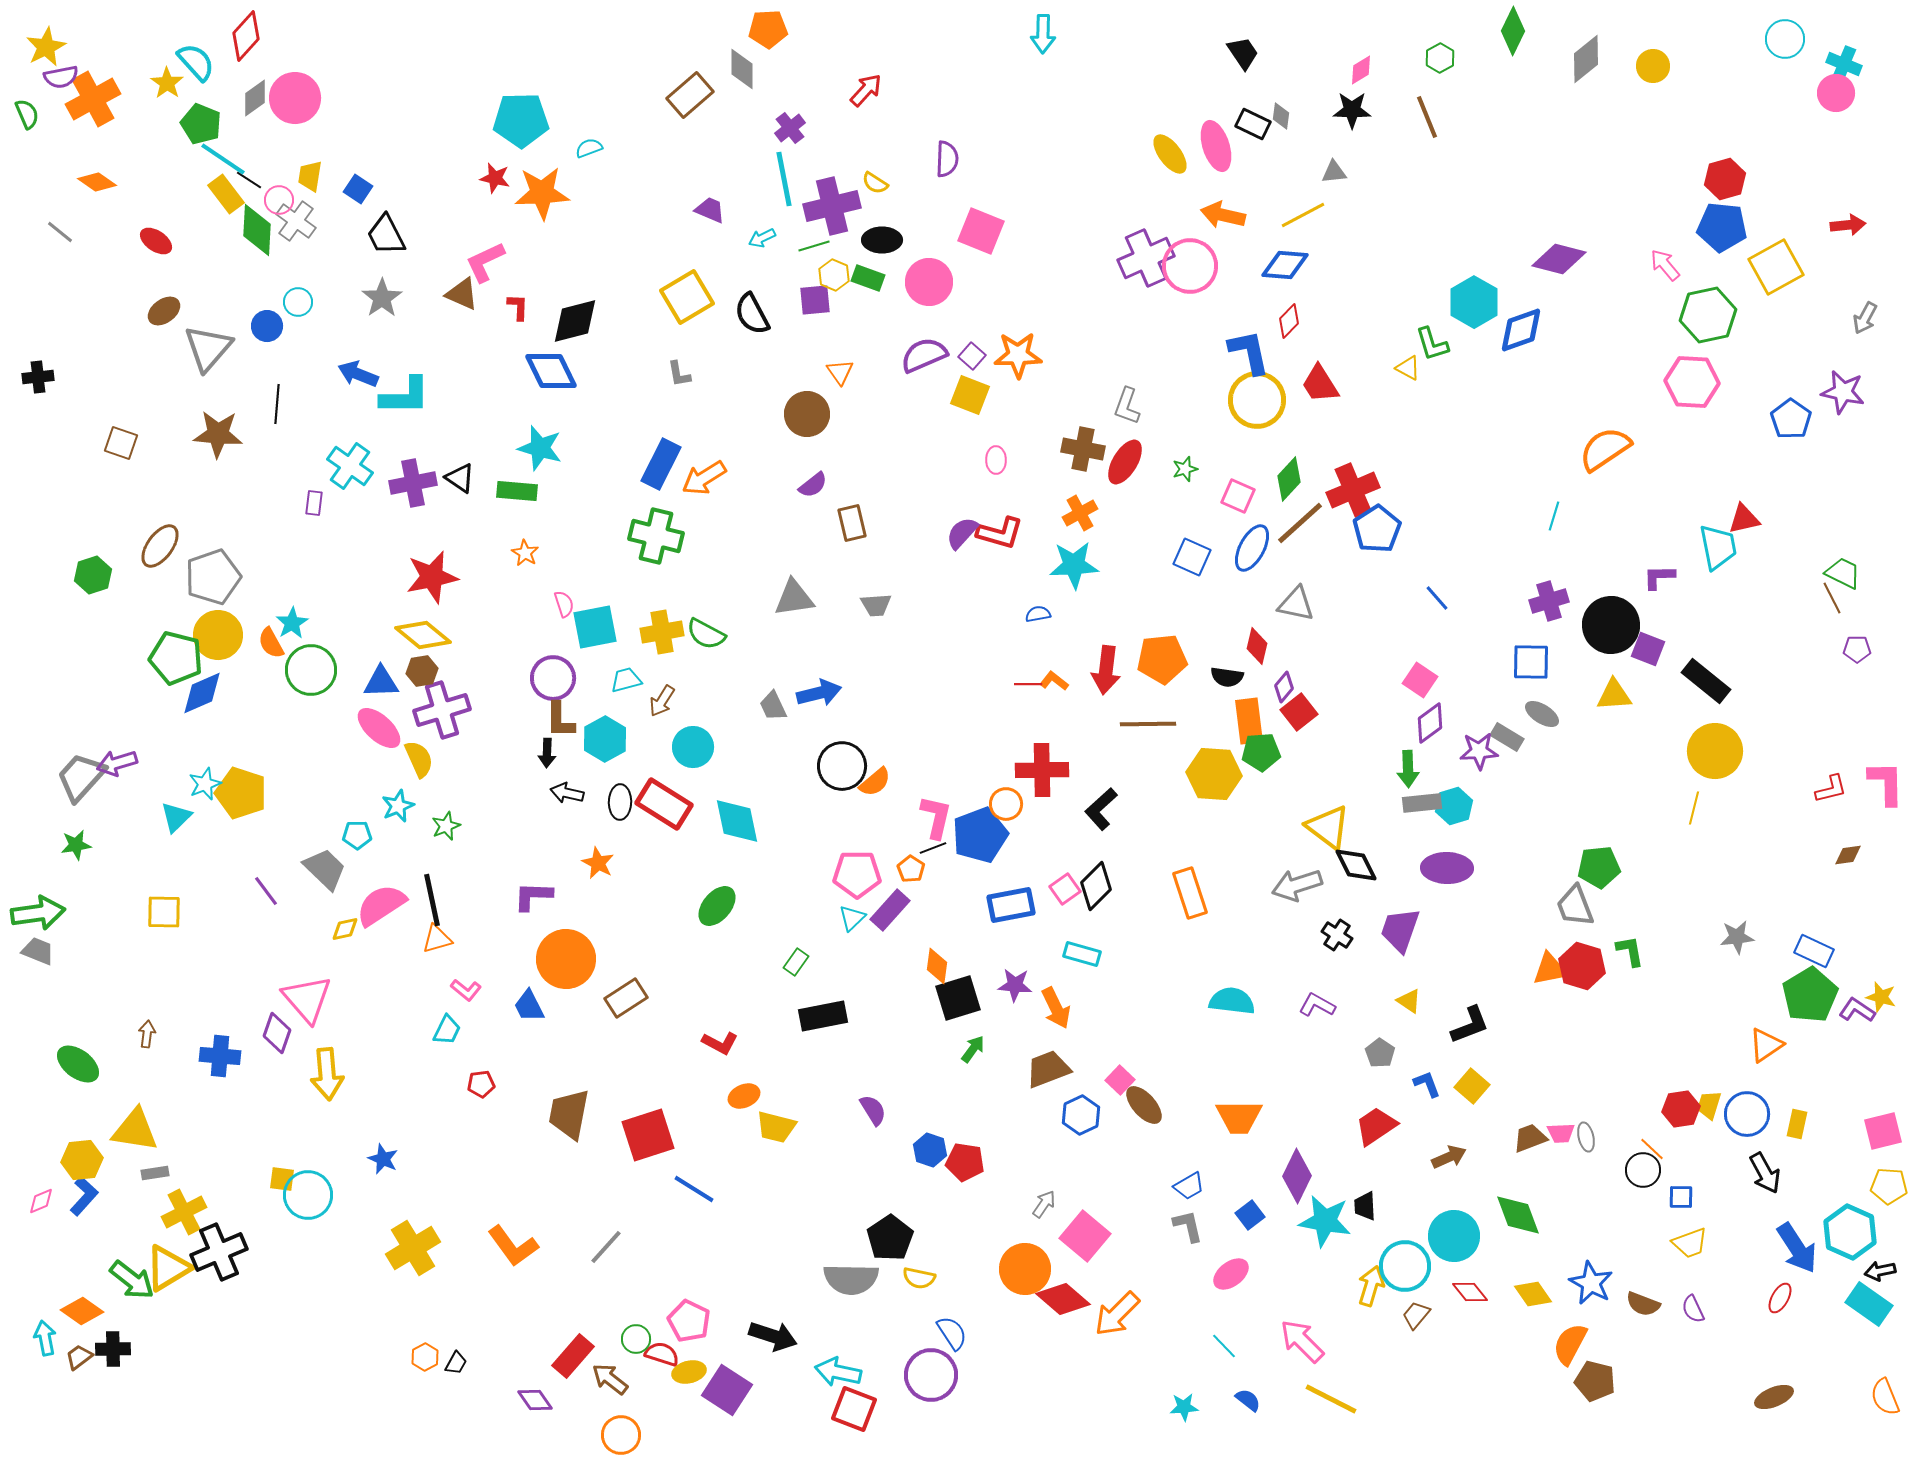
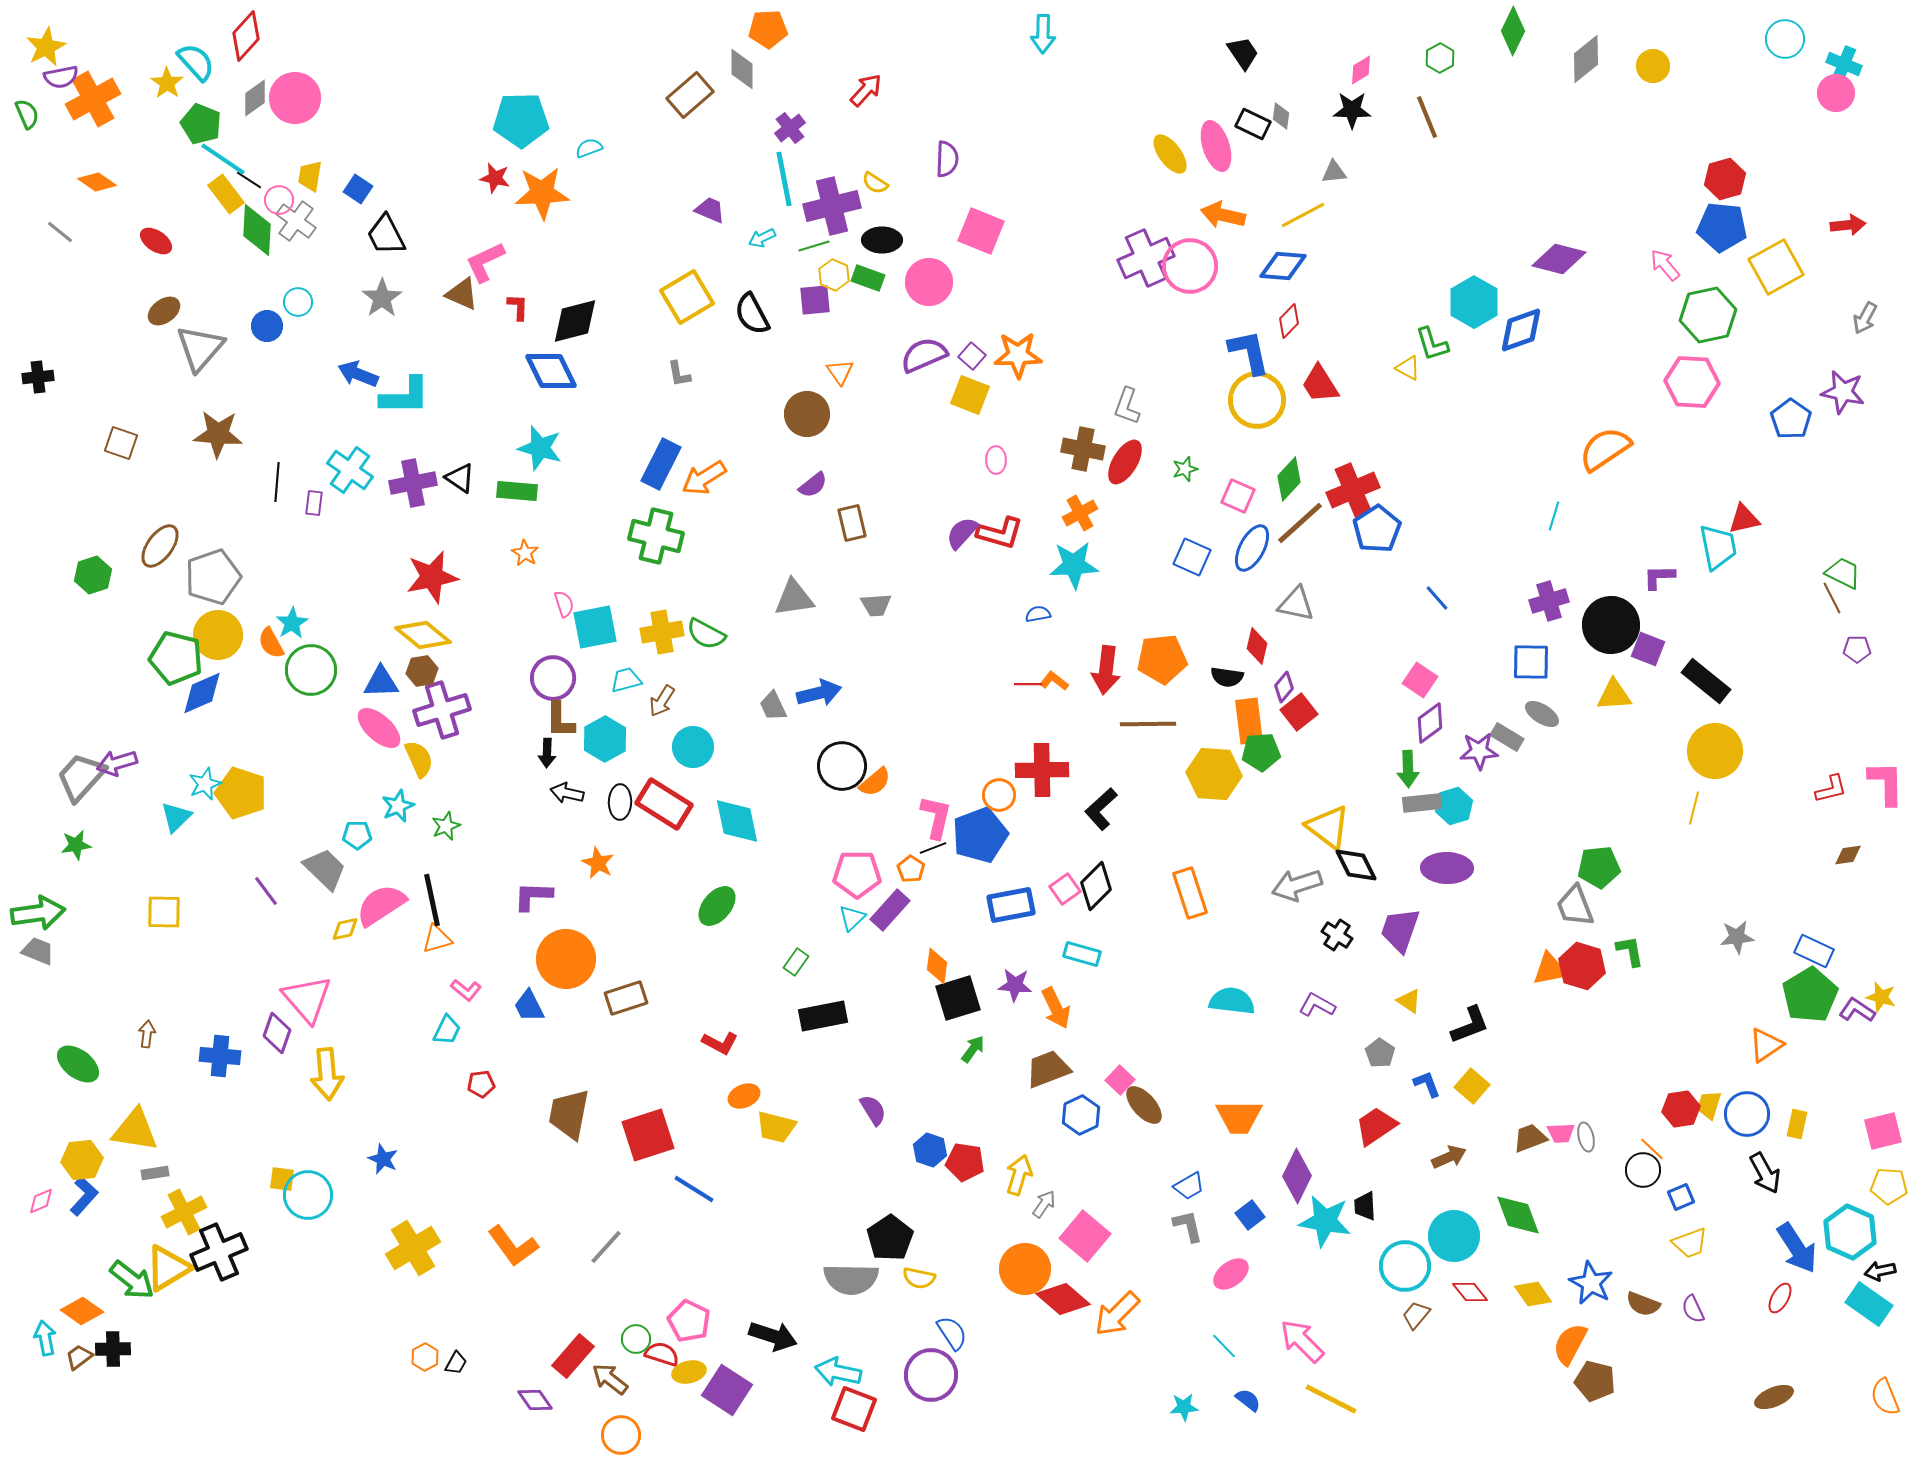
blue diamond at (1285, 265): moved 2 px left, 1 px down
gray triangle at (208, 348): moved 8 px left
black line at (277, 404): moved 78 px down
cyan cross at (350, 466): moved 4 px down
orange circle at (1006, 804): moved 7 px left, 9 px up
brown rectangle at (626, 998): rotated 15 degrees clockwise
blue square at (1681, 1197): rotated 24 degrees counterclockwise
yellow arrow at (1371, 1286): moved 352 px left, 111 px up
